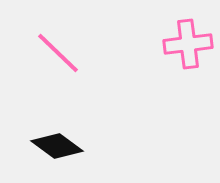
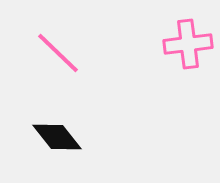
black diamond: moved 9 px up; rotated 15 degrees clockwise
